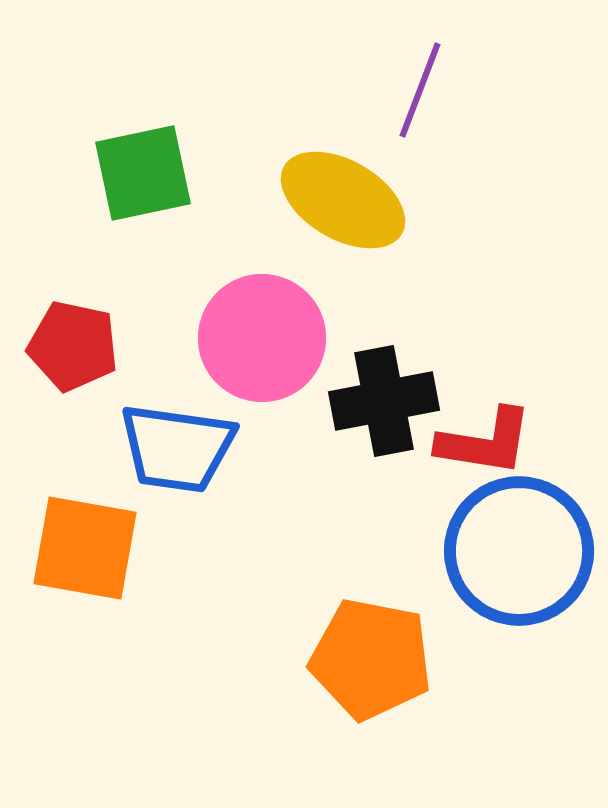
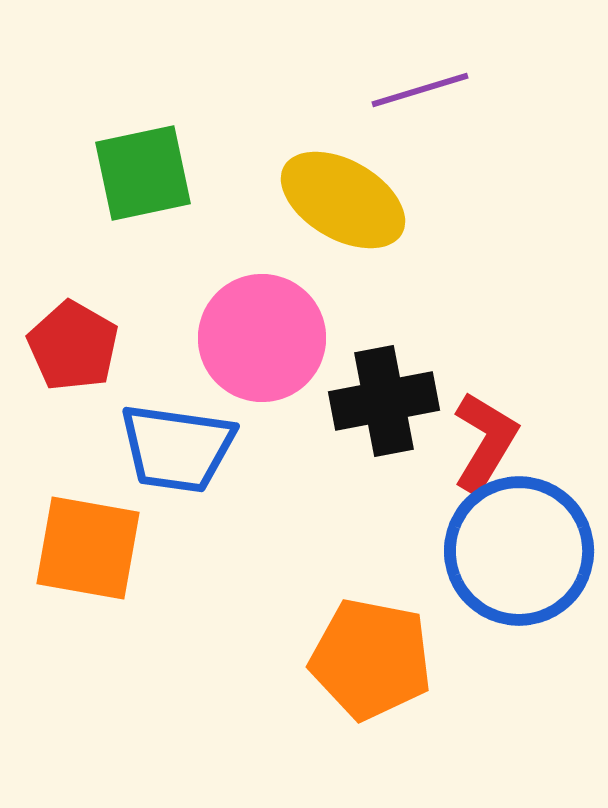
purple line: rotated 52 degrees clockwise
red pentagon: rotated 18 degrees clockwise
red L-shape: rotated 68 degrees counterclockwise
orange square: moved 3 px right
